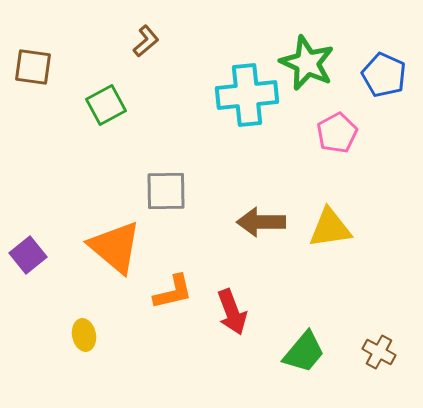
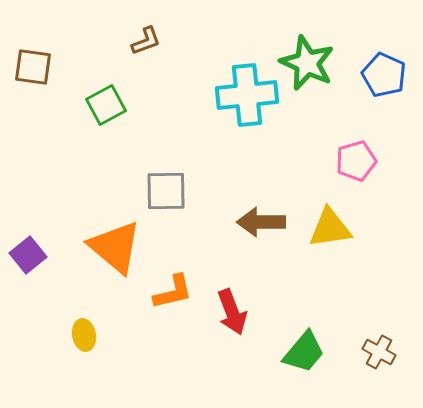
brown L-shape: rotated 20 degrees clockwise
pink pentagon: moved 19 px right, 28 px down; rotated 12 degrees clockwise
